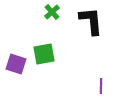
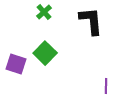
green cross: moved 8 px left
green square: moved 1 px right, 1 px up; rotated 35 degrees counterclockwise
purple line: moved 5 px right
